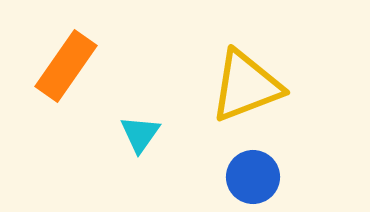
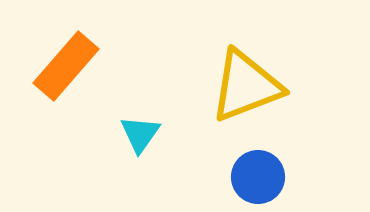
orange rectangle: rotated 6 degrees clockwise
blue circle: moved 5 px right
